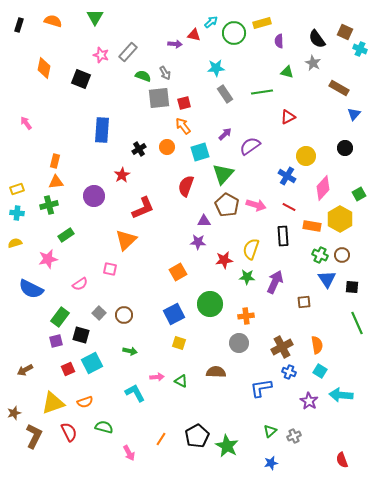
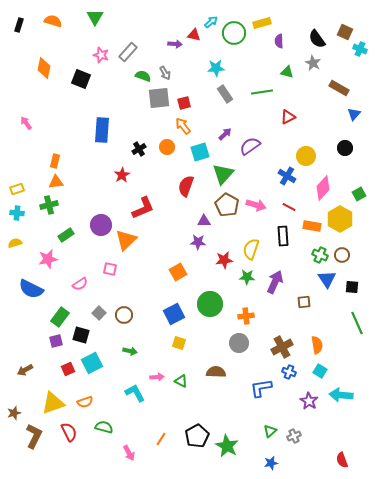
purple circle at (94, 196): moved 7 px right, 29 px down
